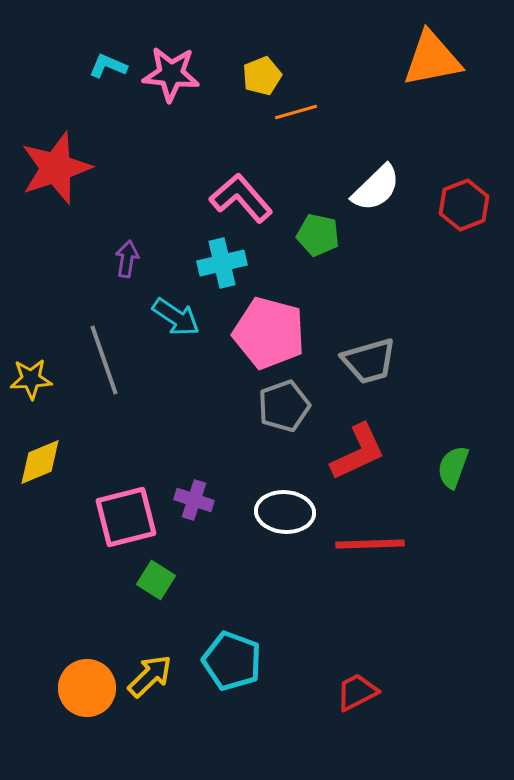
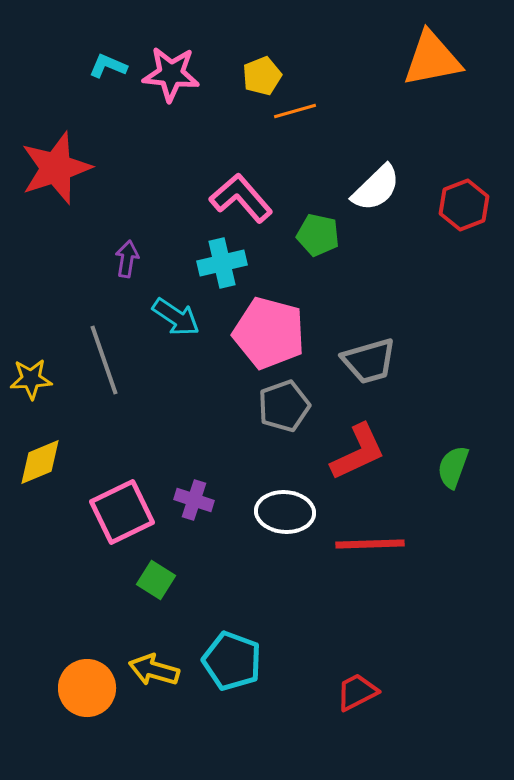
orange line: moved 1 px left, 1 px up
pink square: moved 4 px left, 5 px up; rotated 12 degrees counterclockwise
yellow arrow: moved 4 px right, 6 px up; rotated 120 degrees counterclockwise
